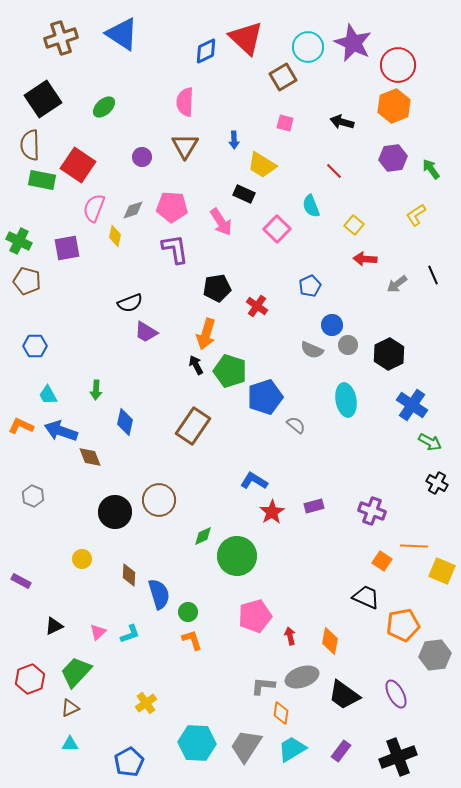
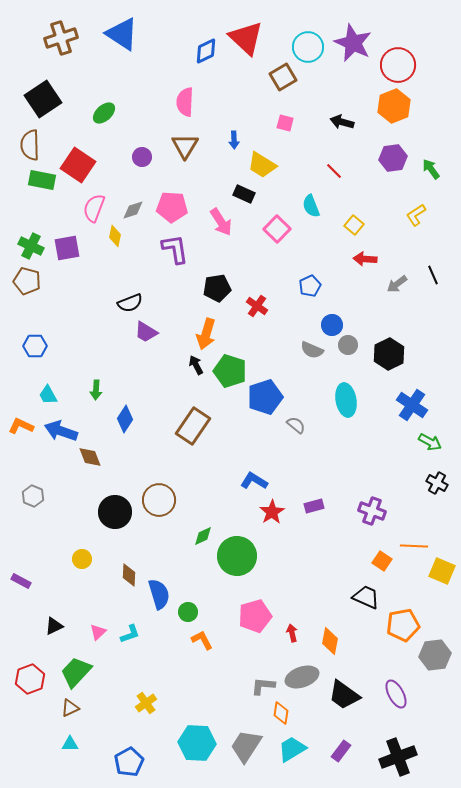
green ellipse at (104, 107): moved 6 px down
green cross at (19, 241): moved 12 px right, 5 px down
blue diamond at (125, 422): moved 3 px up; rotated 20 degrees clockwise
red arrow at (290, 636): moved 2 px right, 3 px up
orange L-shape at (192, 640): moved 10 px right; rotated 10 degrees counterclockwise
